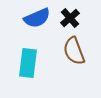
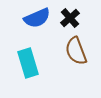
brown semicircle: moved 2 px right
cyan rectangle: rotated 24 degrees counterclockwise
